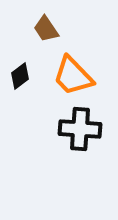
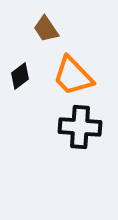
black cross: moved 2 px up
